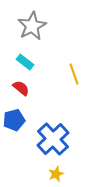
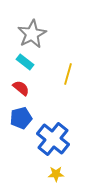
gray star: moved 8 px down
yellow line: moved 6 px left; rotated 35 degrees clockwise
blue pentagon: moved 7 px right, 2 px up
blue cross: rotated 8 degrees counterclockwise
yellow star: rotated 21 degrees clockwise
